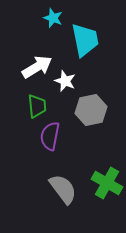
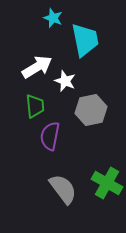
green trapezoid: moved 2 px left
